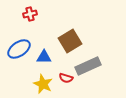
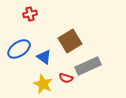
blue triangle: rotated 35 degrees clockwise
